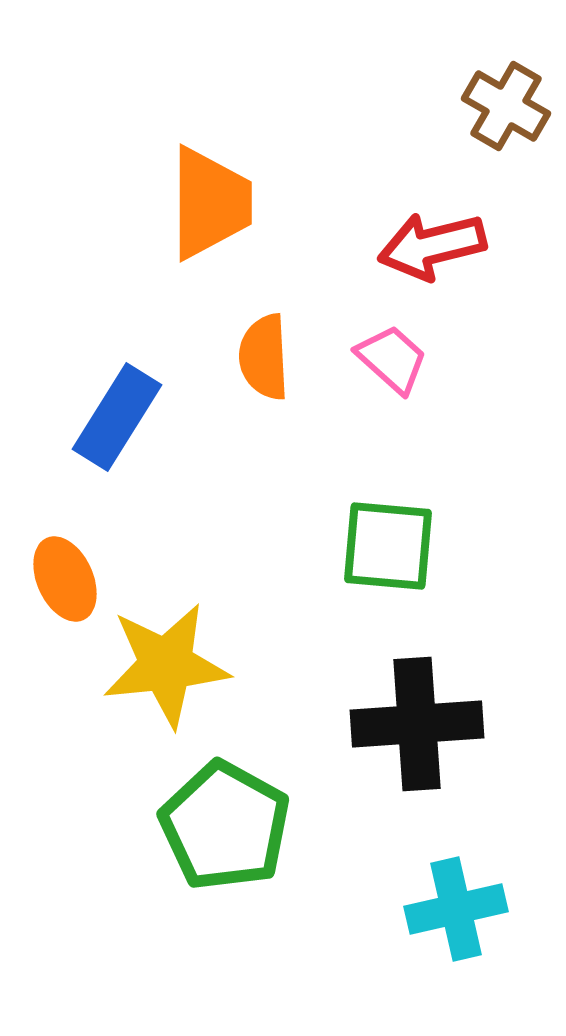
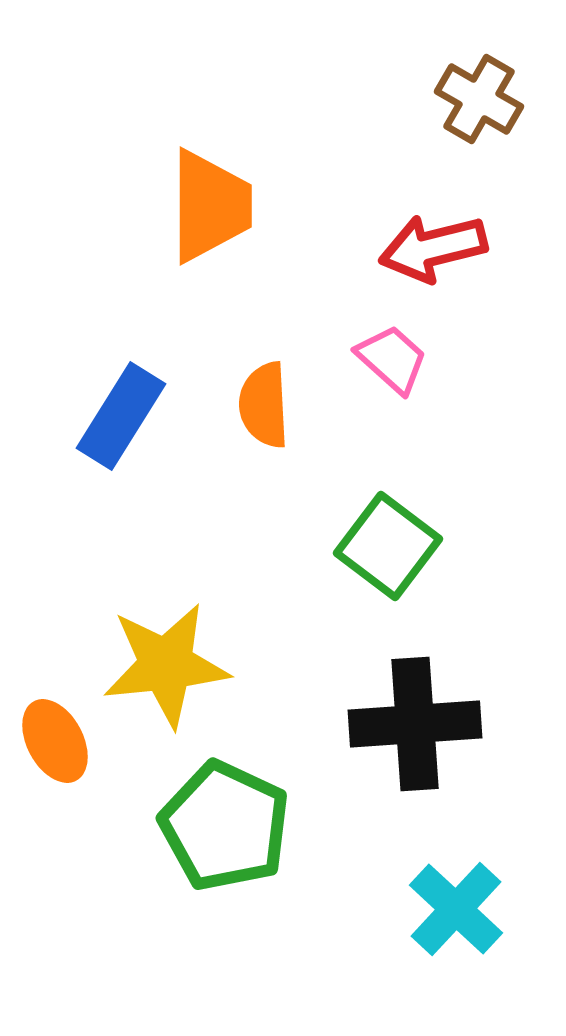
brown cross: moved 27 px left, 7 px up
orange trapezoid: moved 3 px down
red arrow: moved 1 px right, 2 px down
orange semicircle: moved 48 px down
blue rectangle: moved 4 px right, 1 px up
green square: rotated 32 degrees clockwise
orange ellipse: moved 10 px left, 162 px down; rotated 4 degrees counterclockwise
black cross: moved 2 px left
green pentagon: rotated 4 degrees counterclockwise
cyan cross: rotated 34 degrees counterclockwise
